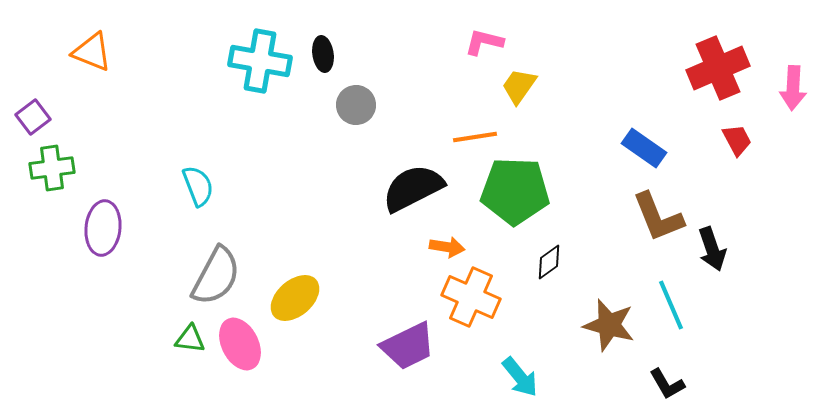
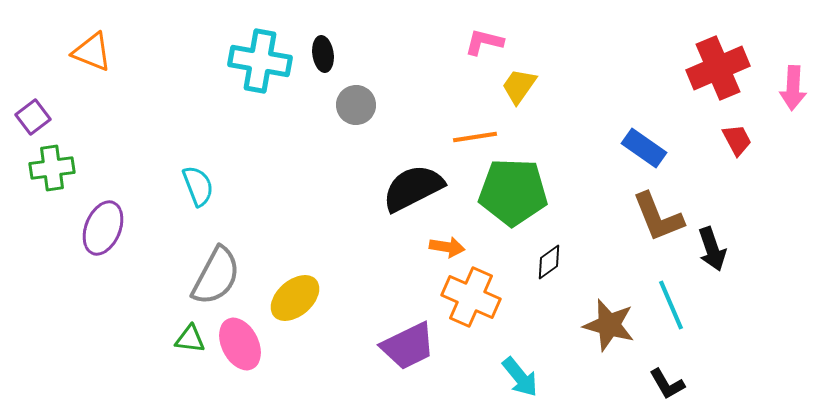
green pentagon: moved 2 px left, 1 px down
purple ellipse: rotated 16 degrees clockwise
